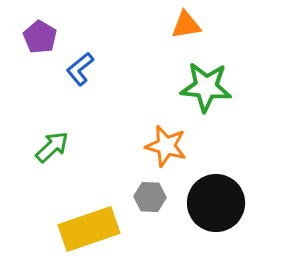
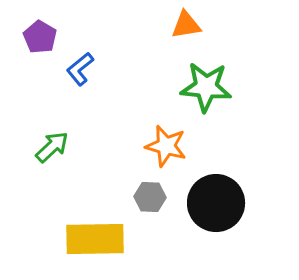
yellow rectangle: moved 6 px right, 10 px down; rotated 18 degrees clockwise
